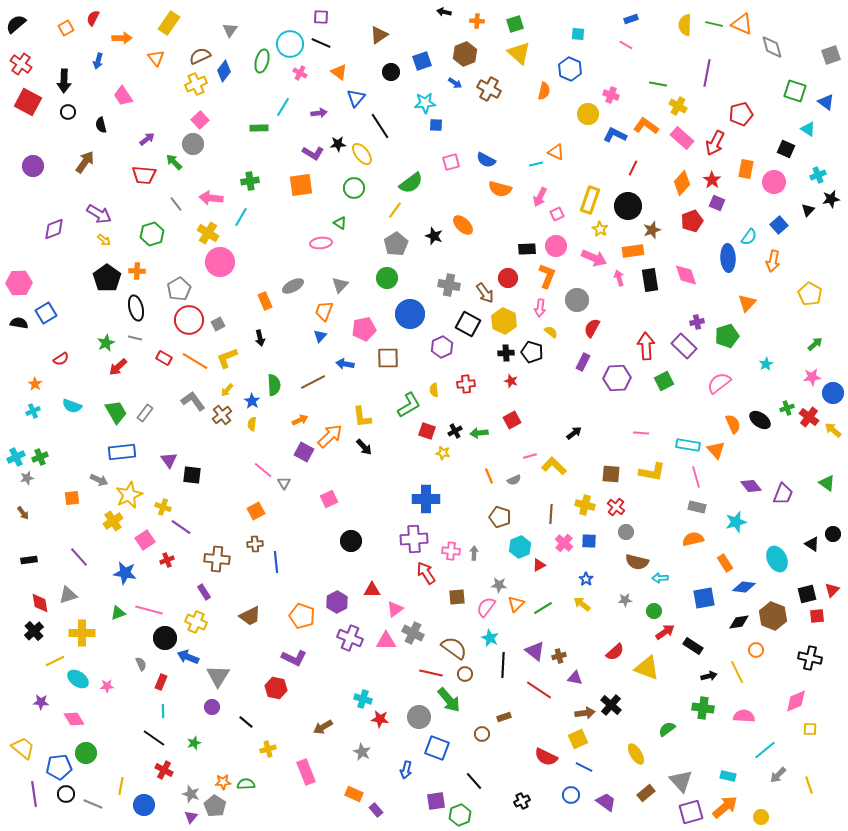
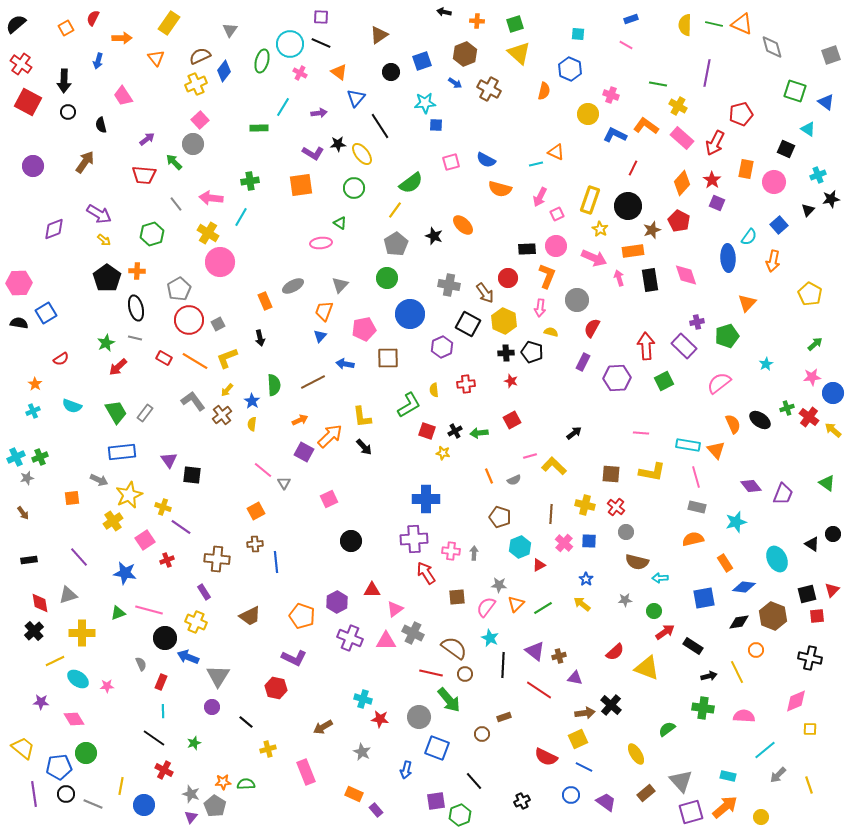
red pentagon at (692, 221): moved 13 px left; rotated 25 degrees counterclockwise
yellow semicircle at (551, 332): rotated 24 degrees counterclockwise
